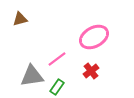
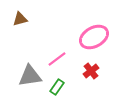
gray triangle: moved 2 px left
